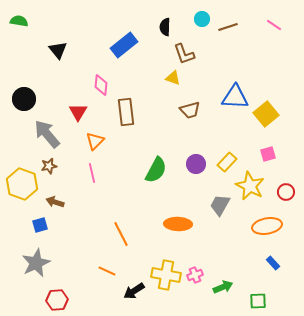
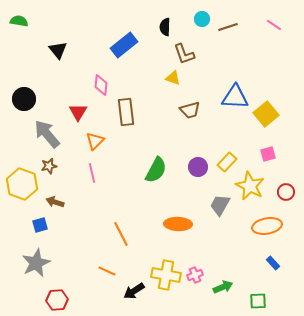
purple circle at (196, 164): moved 2 px right, 3 px down
